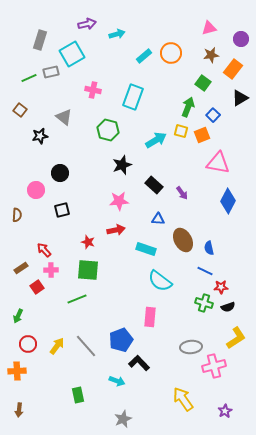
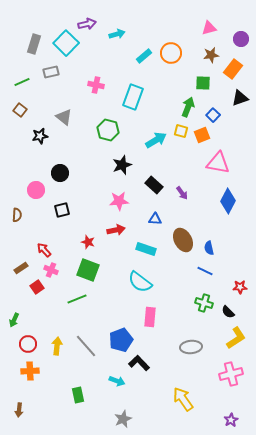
gray rectangle at (40, 40): moved 6 px left, 4 px down
cyan square at (72, 54): moved 6 px left, 11 px up; rotated 15 degrees counterclockwise
green line at (29, 78): moved 7 px left, 4 px down
green square at (203, 83): rotated 35 degrees counterclockwise
pink cross at (93, 90): moved 3 px right, 5 px up
black triangle at (240, 98): rotated 12 degrees clockwise
blue triangle at (158, 219): moved 3 px left
pink cross at (51, 270): rotated 24 degrees clockwise
green square at (88, 270): rotated 15 degrees clockwise
cyan semicircle at (160, 281): moved 20 px left, 1 px down
red star at (221, 287): moved 19 px right
black semicircle at (228, 307): moved 5 px down; rotated 64 degrees clockwise
green arrow at (18, 316): moved 4 px left, 4 px down
yellow arrow at (57, 346): rotated 30 degrees counterclockwise
pink cross at (214, 366): moved 17 px right, 8 px down
orange cross at (17, 371): moved 13 px right
purple star at (225, 411): moved 6 px right, 9 px down
